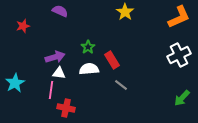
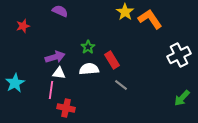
orange L-shape: moved 29 px left, 2 px down; rotated 100 degrees counterclockwise
